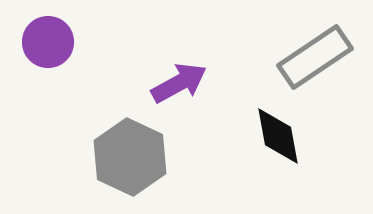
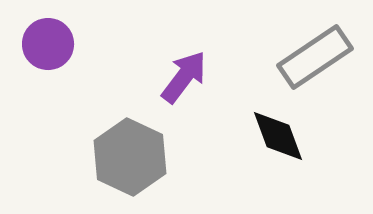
purple circle: moved 2 px down
purple arrow: moved 5 px right, 6 px up; rotated 24 degrees counterclockwise
black diamond: rotated 10 degrees counterclockwise
